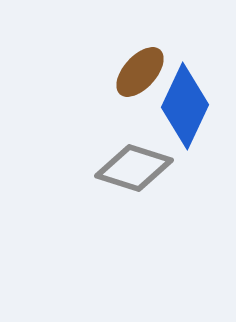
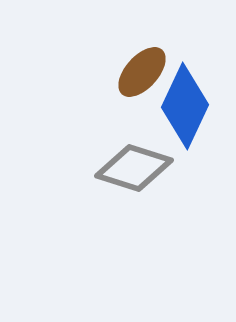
brown ellipse: moved 2 px right
